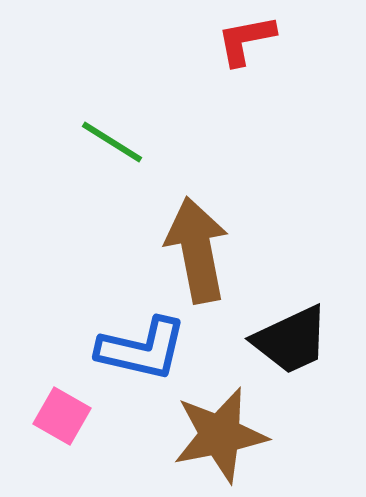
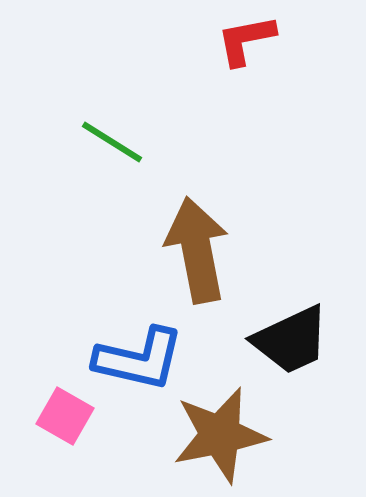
blue L-shape: moved 3 px left, 10 px down
pink square: moved 3 px right
